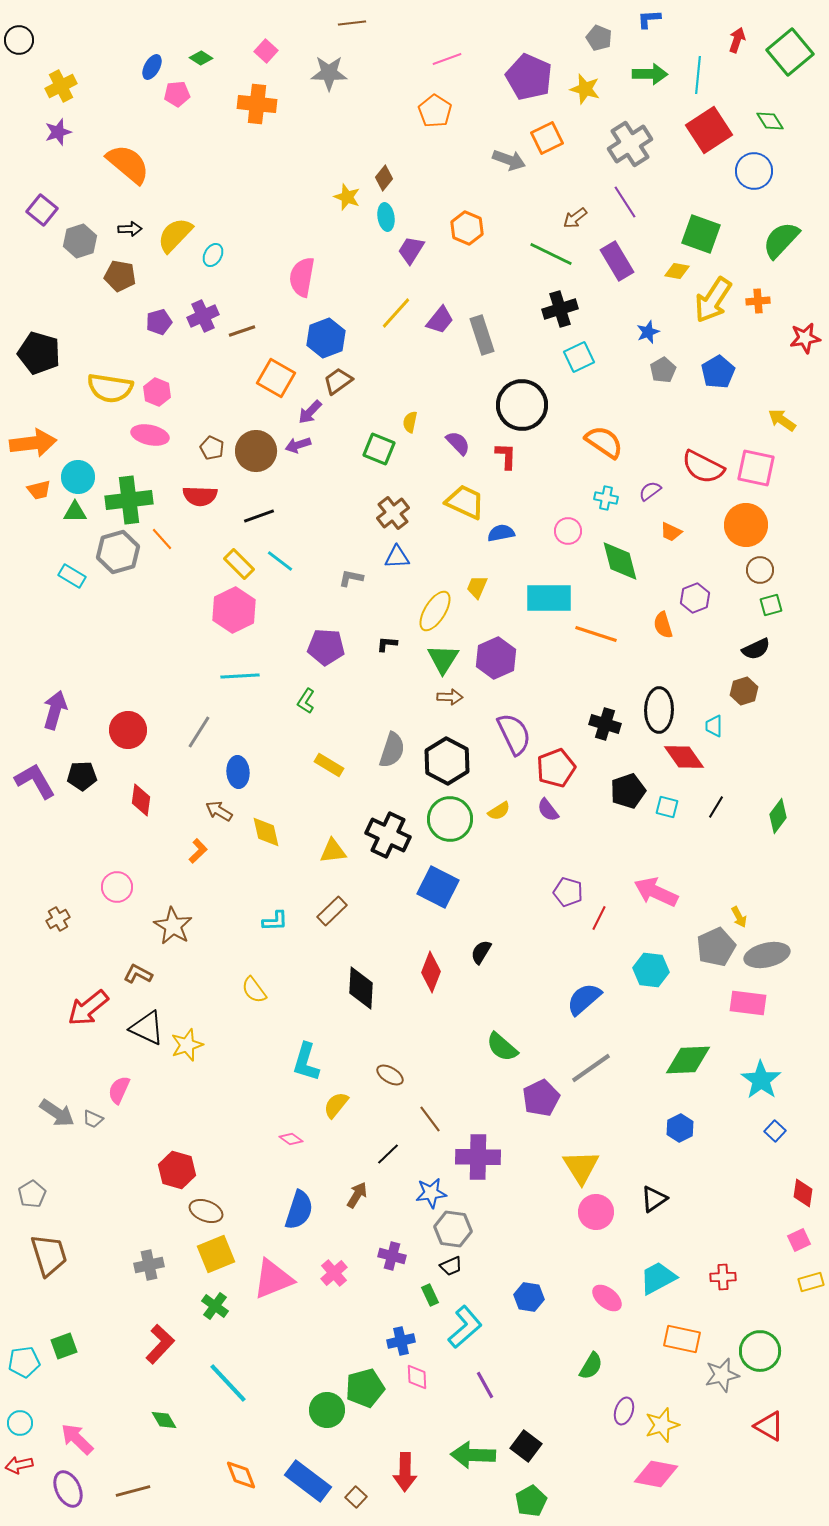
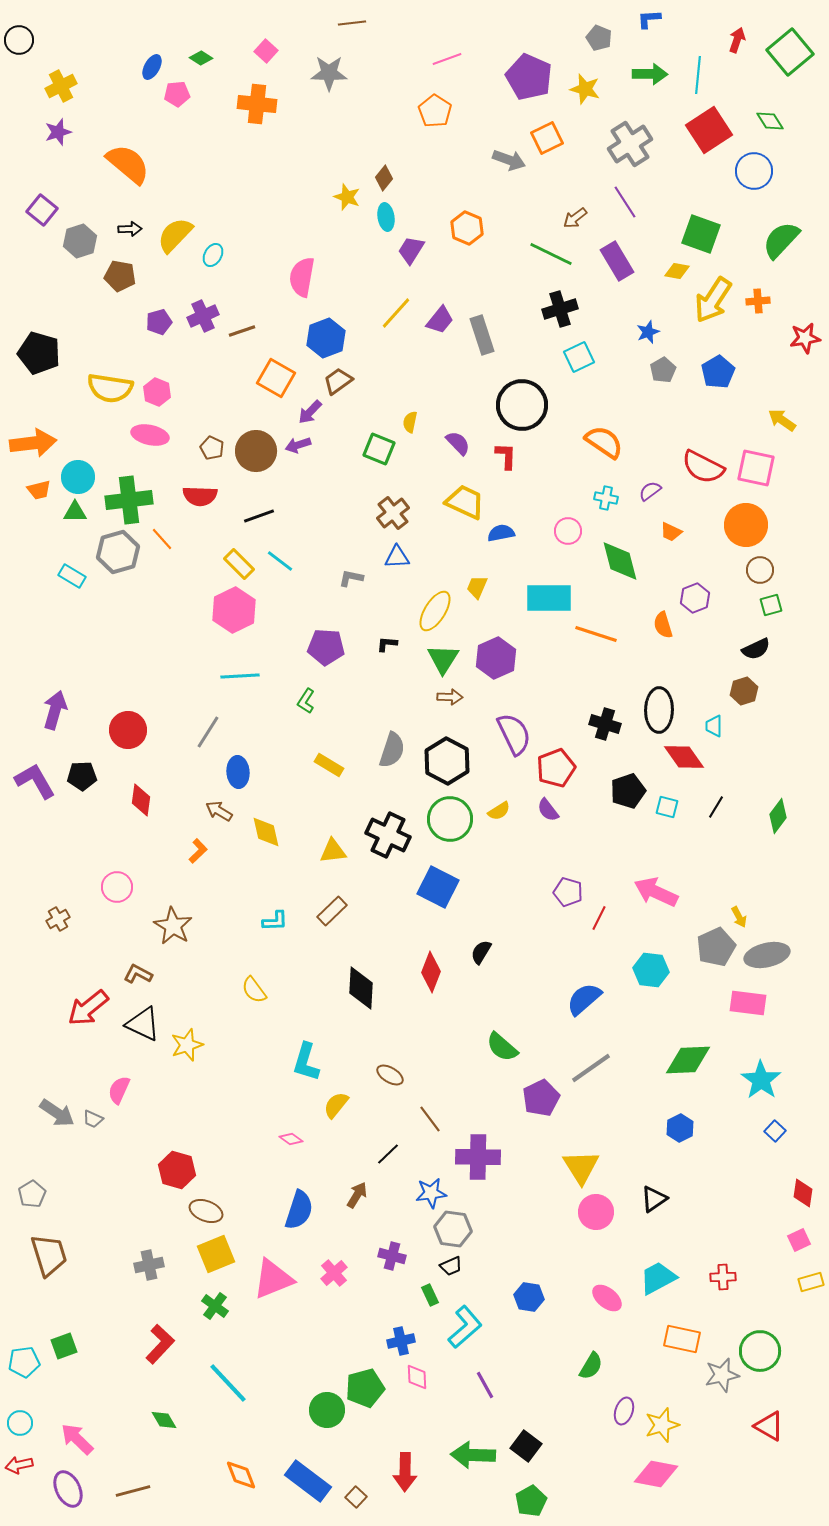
gray line at (199, 732): moved 9 px right
black triangle at (147, 1028): moved 4 px left, 4 px up
